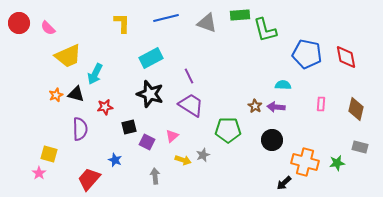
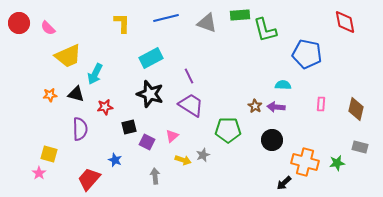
red diamond: moved 1 px left, 35 px up
orange star: moved 6 px left; rotated 16 degrees clockwise
